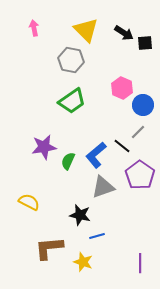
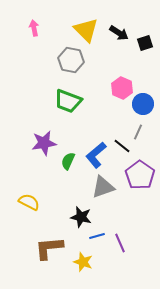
black arrow: moved 5 px left
black square: rotated 14 degrees counterclockwise
green trapezoid: moved 4 px left; rotated 56 degrees clockwise
blue circle: moved 1 px up
gray line: rotated 21 degrees counterclockwise
purple star: moved 4 px up
black star: moved 1 px right, 2 px down
purple line: moved 20 px left, 20 px up; rotated 24 degrees counterclockwise
